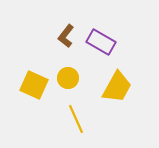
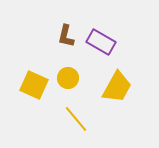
brown L-shape: rotated 25 degrees counterclockwise
yellow line: rotated 16 degrees counterclockwise
